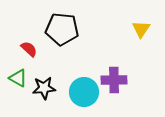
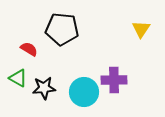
red semicircle: rotated 12 degrees counterclockwise
